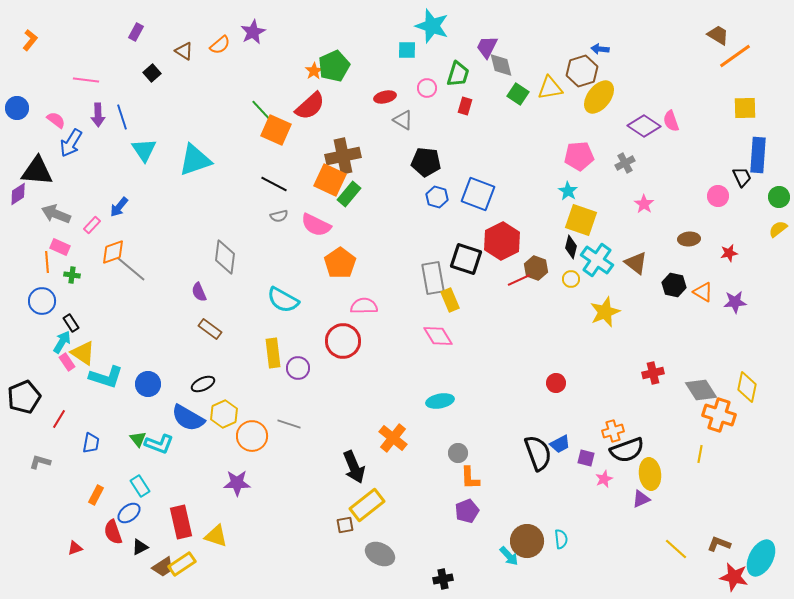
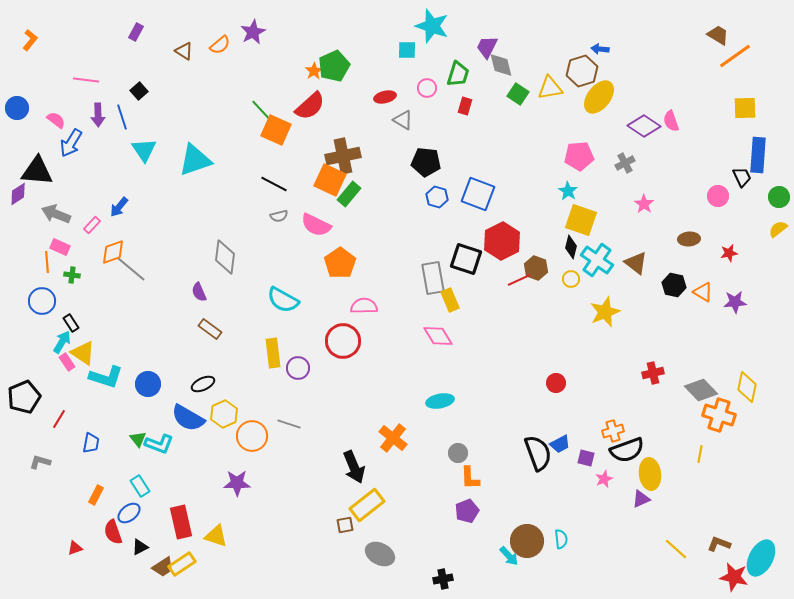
black square at (152, 73): moved 13 px left, 18 px down
gray diamond at (701, 390): rotated 12 degrees counterclockwise
